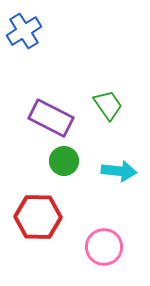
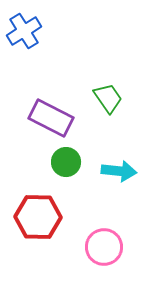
green trapezoid: moved 7 px up
green circle: moved 2 px right, 1 px down
